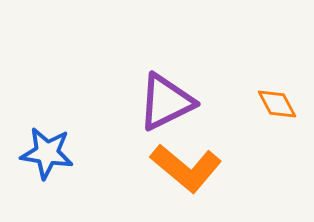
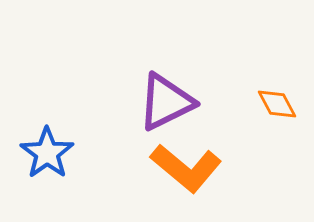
blue star: rotated 28 degrees clockwise
